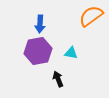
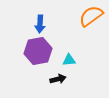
cyan triangle: moved 2 px left, 7 px down; rotated 16 degrees counterclockwise
black arrow: rotated 98 degrees clockwise
